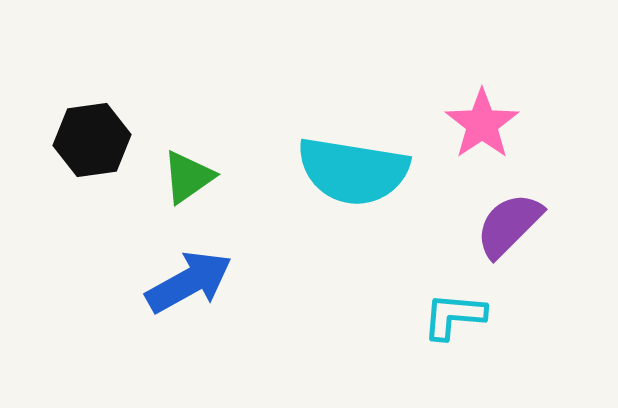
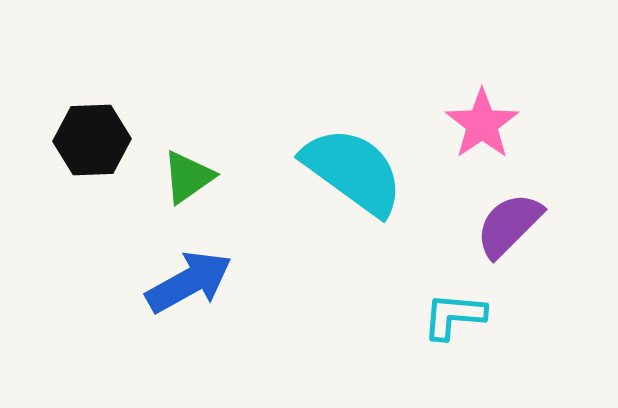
black hexagon: rotated 6 degrees clockwise
cyan semicircle: rotated 153 degrees counterclockwise
